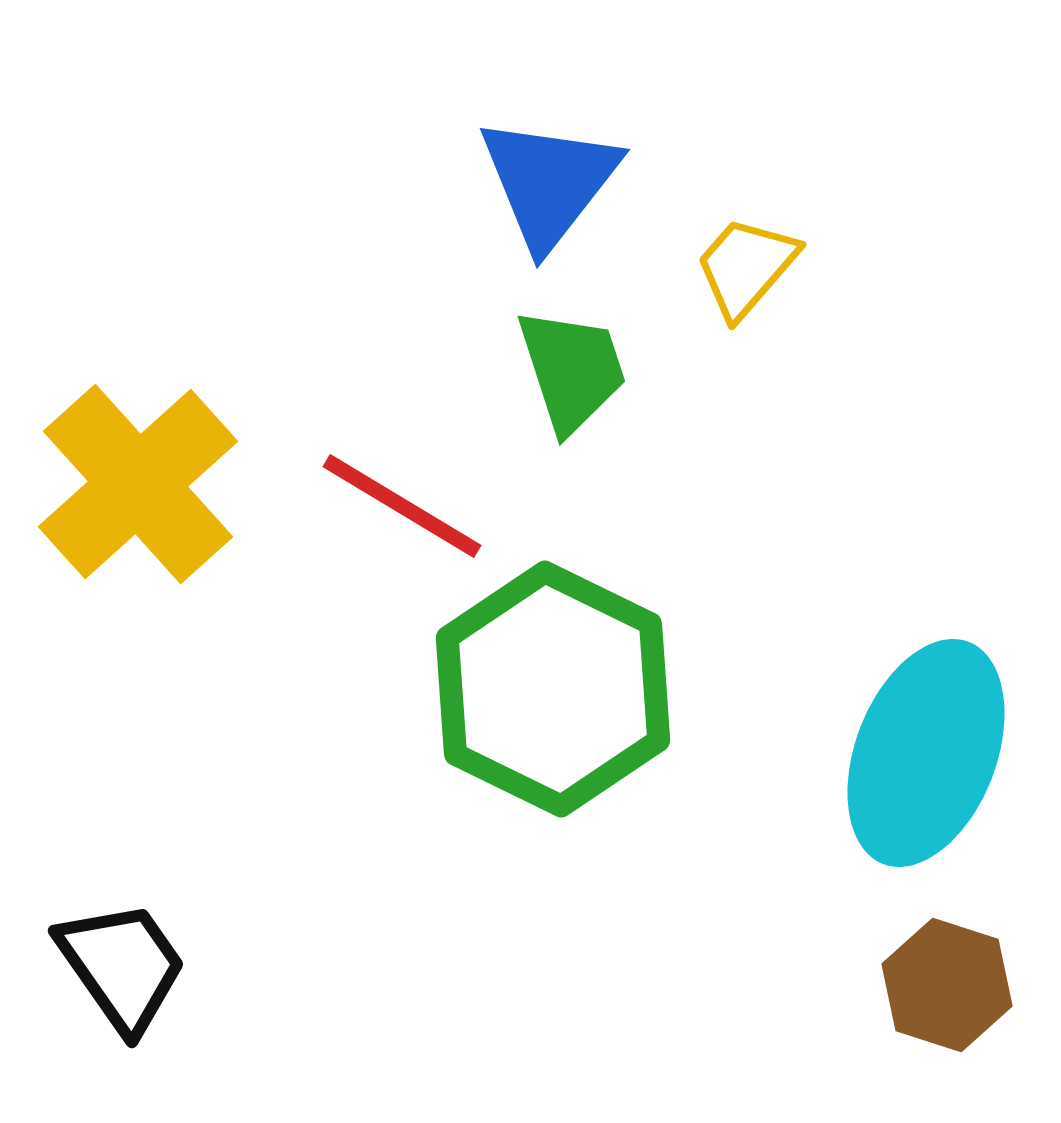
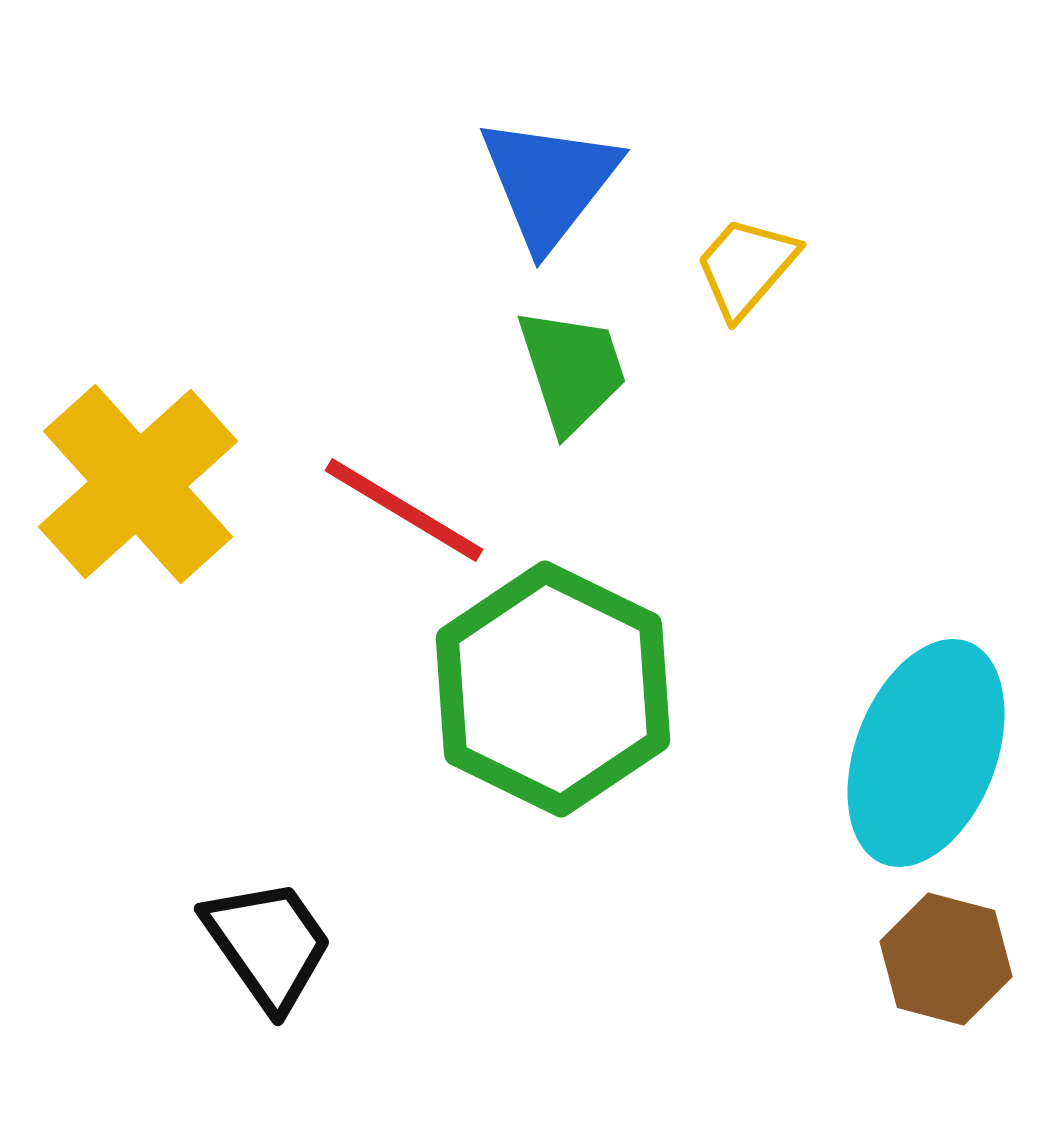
red line: moved 2 px right, 4 px down
black trapezoid: moved 146 px right, 22 px up
brown hexagon: moved 1 px left, 26 px up; rotated 3 degrees counterclockwise
